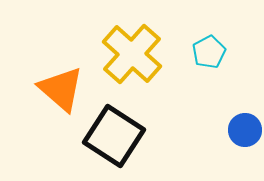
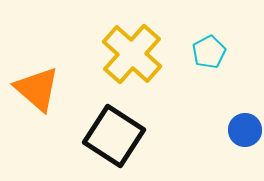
orange triangle: moved 24 px left
